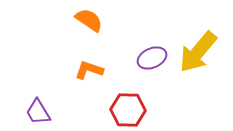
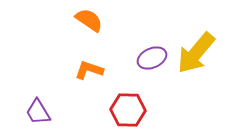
yellow arrow: moved 2 px left, 1 px down
